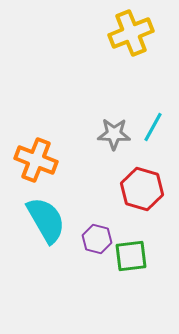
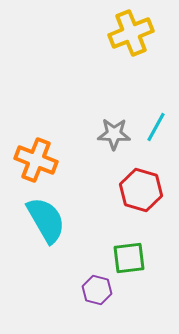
cyan line: moved 3 px right
red hexagon: moved 1 px left, 1 px down
purple hexagon: moved 51 px down
green square: moved 2 px left, 2 px down
